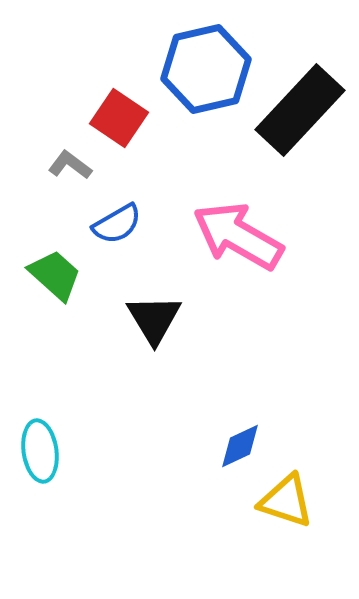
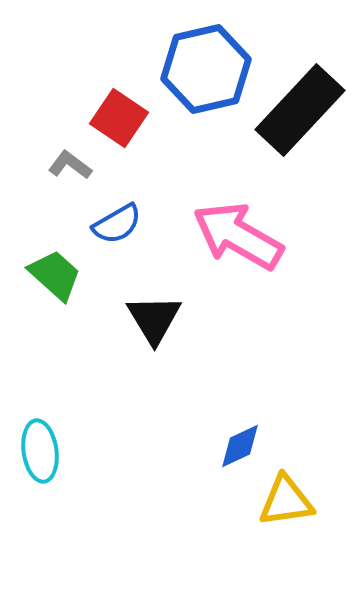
yellow triangle: rotated 26 degrees counterclockwise
